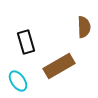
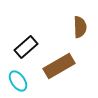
brown semicircle: moved 4 px left
black rectangle: moved 5 px down; rotated 65 degrees clockwise
